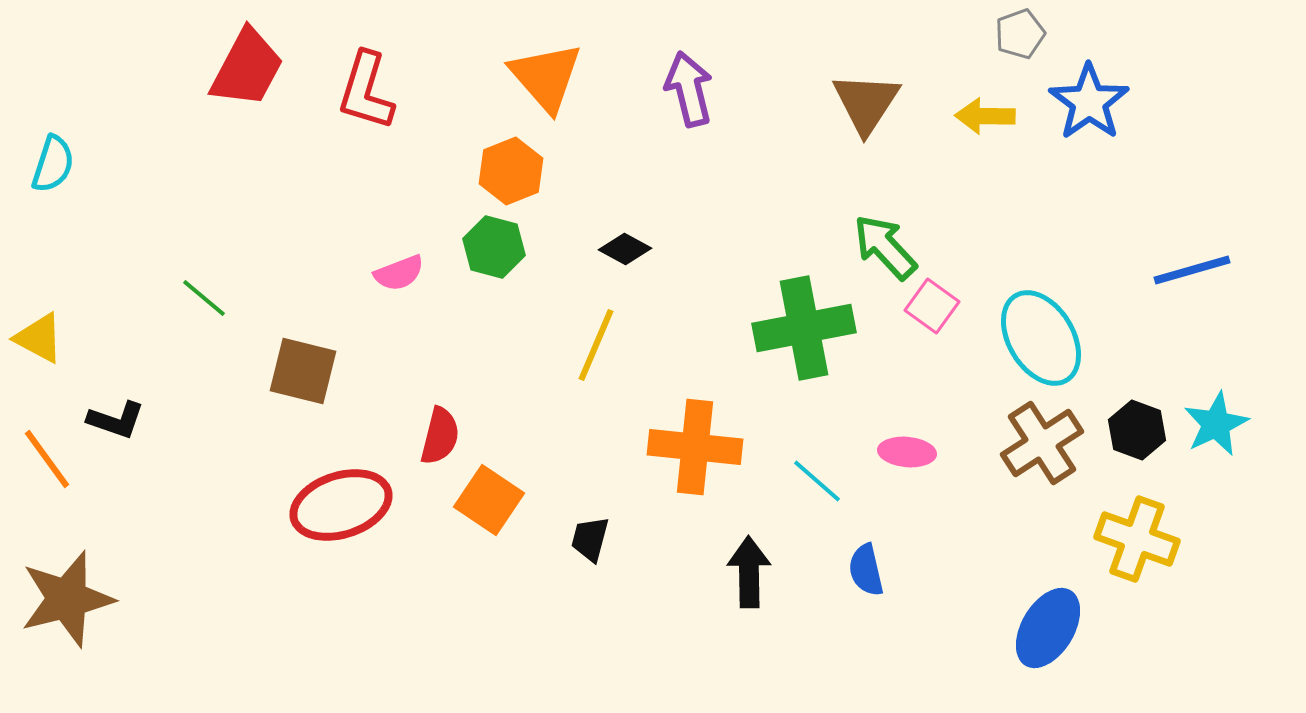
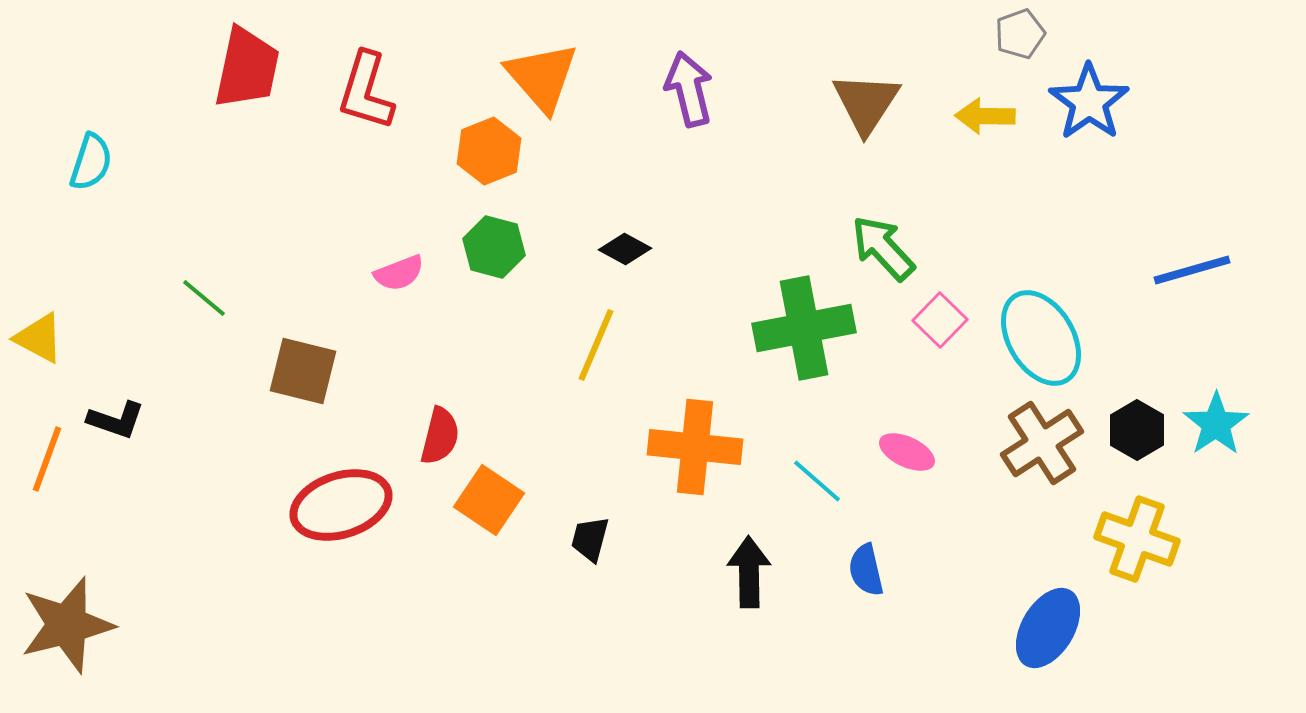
red trapezoid: rotated 16 degrees counterclockwise
orange triangle: moved 4 px left
cyan semicircle: moved 38 px right, 2 px up
orange hexagon: moved 22 px left, 20 px up
green arrow: moved 2 px left, 1 px down
pink square: moved 8 px right, 14 px down; rotated 8 degrees clockwise
cyan star: rotated 8 degrees counterclockwise
black hexagon: rotated 10 degrees clockwise
pink ellipse: rotated 20 degrees clockwise
orange line: rotated 56 degrees clockwise
brown star: moved 26 px down
